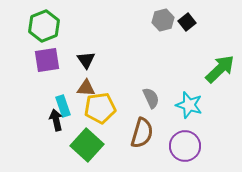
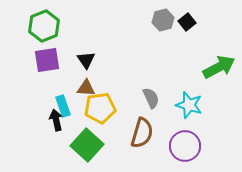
green arrow: moved 1 px left, 2 px up; rotated 16 degrees clockwise
